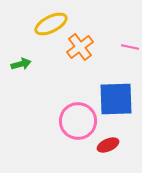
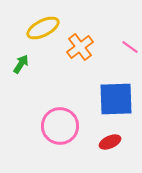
yellow ellipse: moved 8 px left, 4 px down
pink line: rotated 24 degrees clockwise
green arrow: rotated 42 degrees counterclockwise
pink circle: moved 18 px left, 5 px down
red ellipse: moved 2 px right, 3 px up
